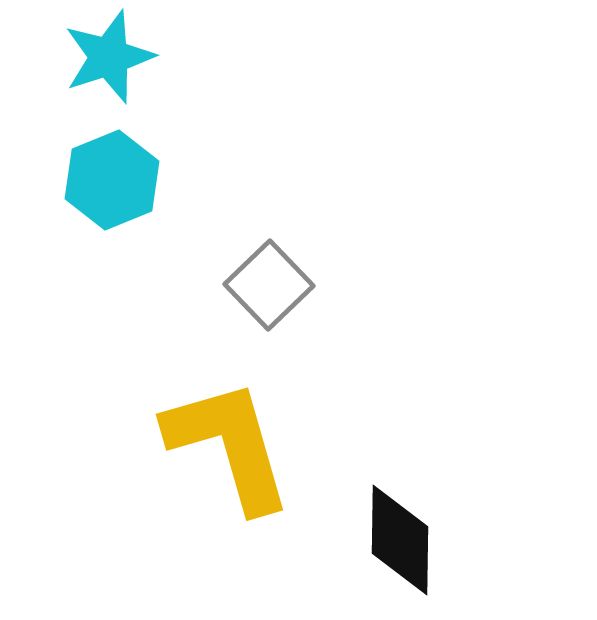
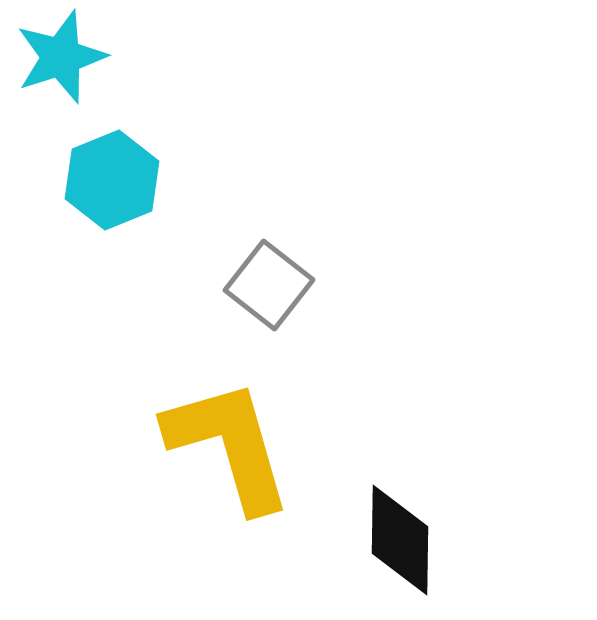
cyan star: moved 48 px left
gray square: rotated 8 degrees counterclockwise
